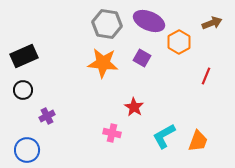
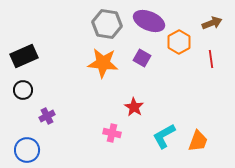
red line: moved 5 px right, 17 px up; rotated 30 degrees counterclockwise
